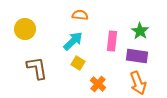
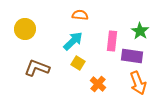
purple rectangle: moved 5 px left
brown L-shape: rotated 60 degrees counterclockwise
